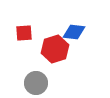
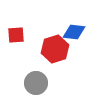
red square: moved 8 px left, 2 px down
